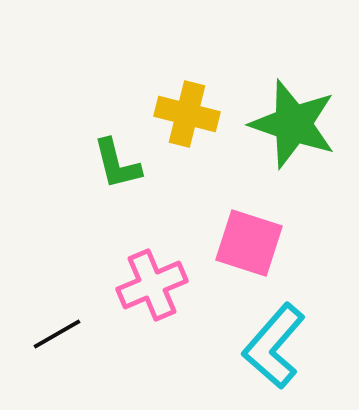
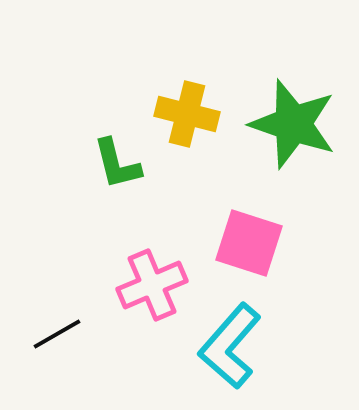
cyan L-shape: moved 44 px left
